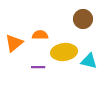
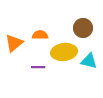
brown circle: moved 9 px down
